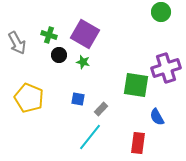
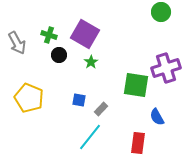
green star: moved 8 px right; rotated 24 degrees clockwise
blue square: moved 1 px right, 1 px down
